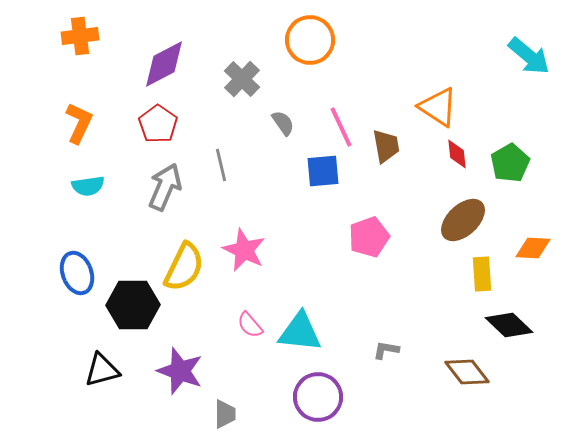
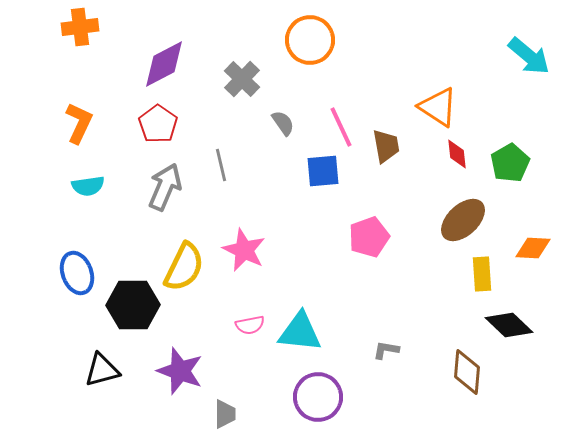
orange cross: moved 9 px up
pink semicircle: rotated 60 degrees counterclockwise
brown diamond: rotated 42 degrees clockwise
